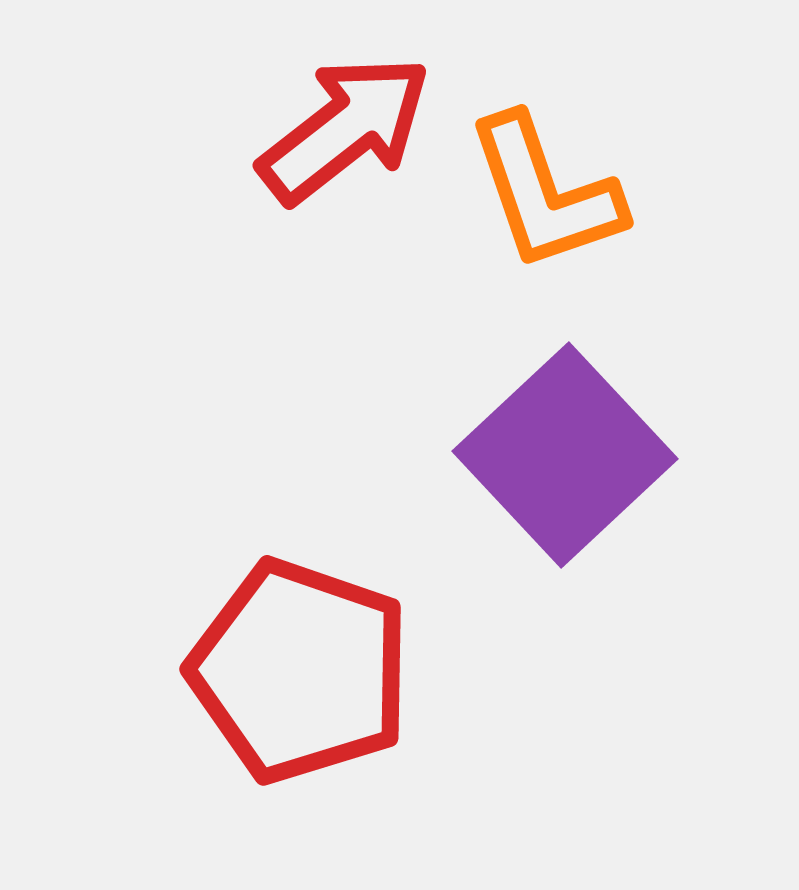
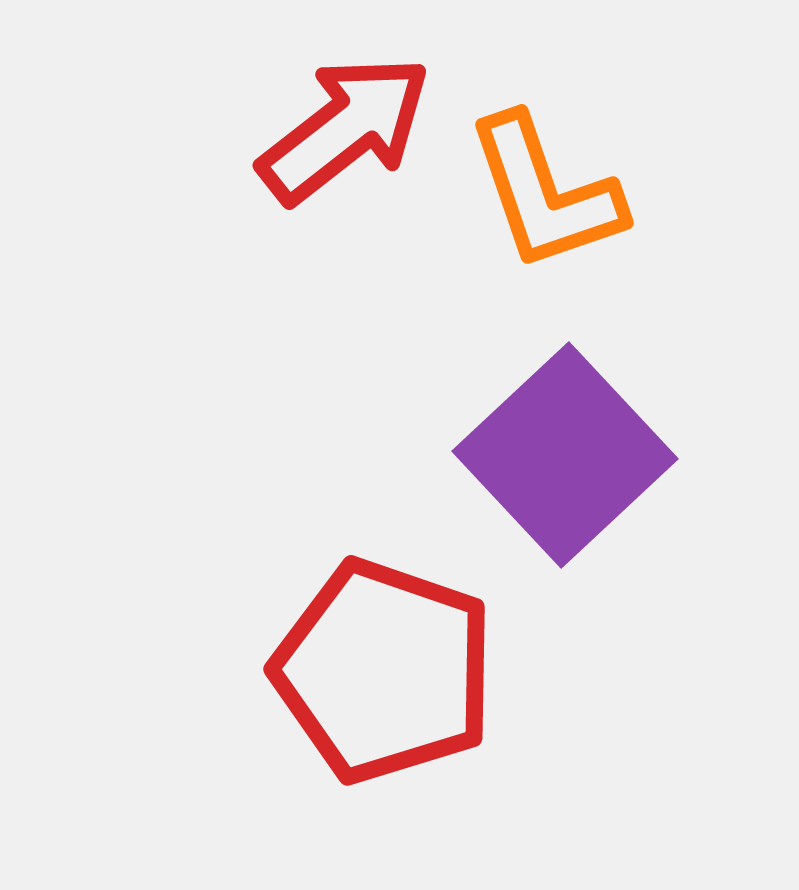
red pentagon: moved 84 px right
